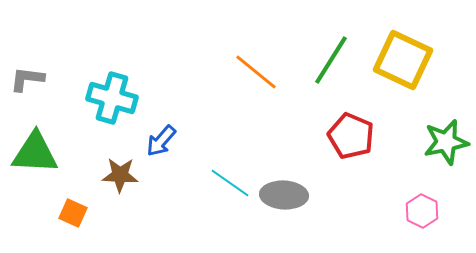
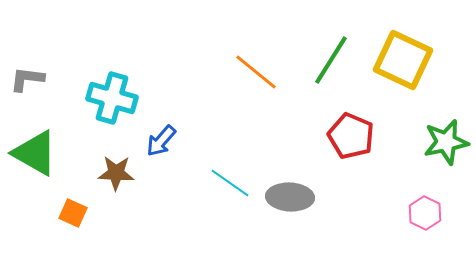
green triangle: rotated 27 degrees clockwise
brown star: moved 4 px left, 2 px up
gray ellipse: moved 6 px right, 2 px down
pink hexagon: moved 3 px right, 2 px down
